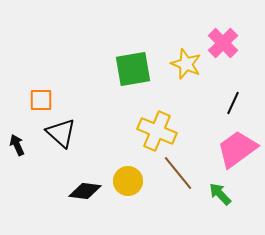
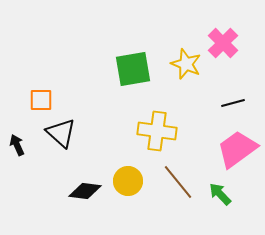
black line: rotated 50 degrees clockwise
yellow cross: rotated 15 degrees counterclockwise
brown line: moved 9 px down
